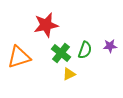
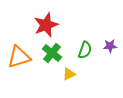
red star: rotated 10 degrees counterclockwise
green cross: moved 9 px left
